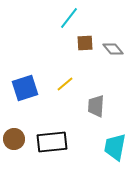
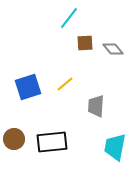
blue square: moved 3 px right, 1 px up
